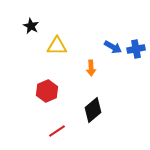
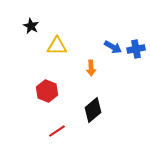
red hexagon: rotated 15 degrees counterclockwise
